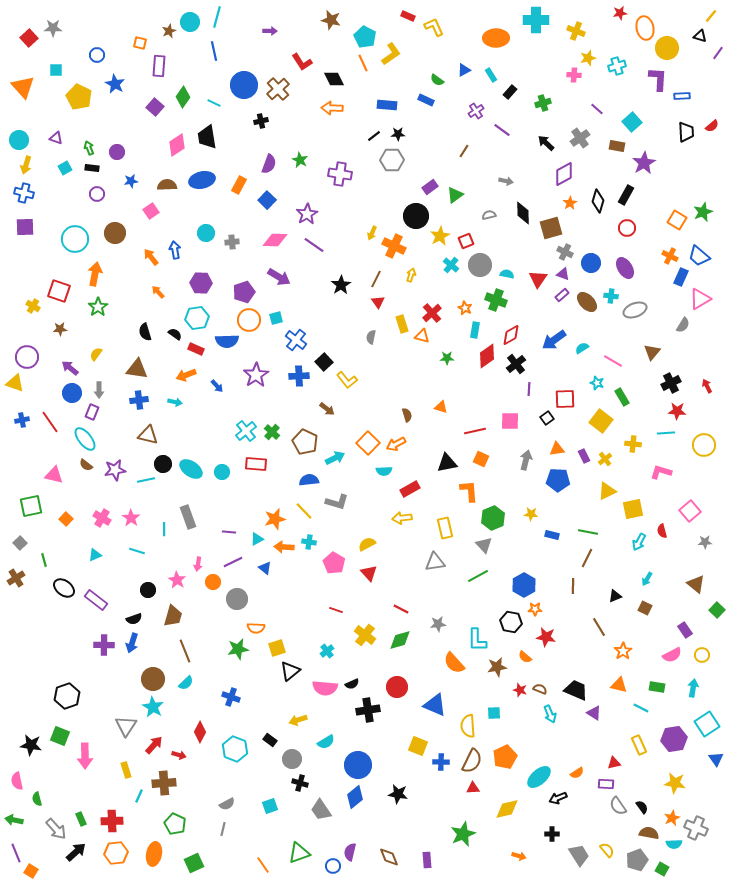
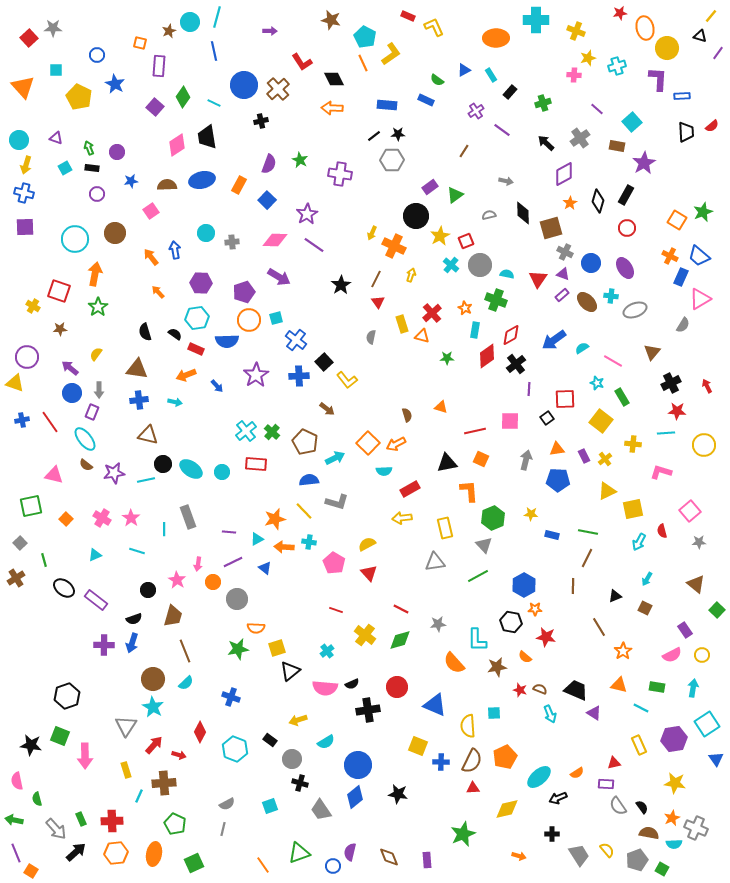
purple star at (115, 470): moved 1 px left, 3 px down
gray star at (705, 542): moved 6 px left
